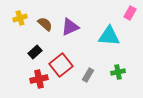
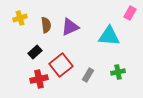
brown semicircle: moved 1 px right, 1 px down; rotated 42 degrees clockwise
